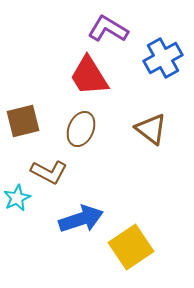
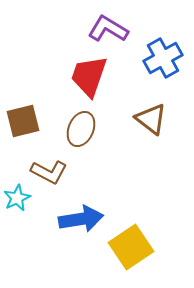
red trapezoid: rotated 51 degrees clockwise
brown triangle: moved 10 px up
blue arrow: rotated 9 degrees clockwise
